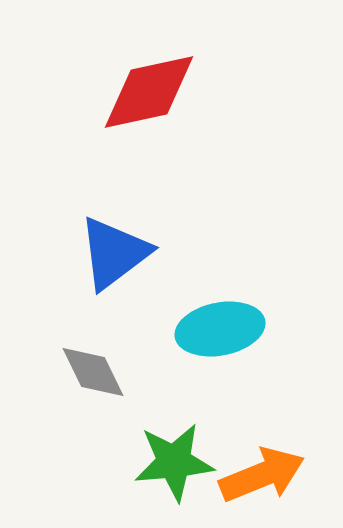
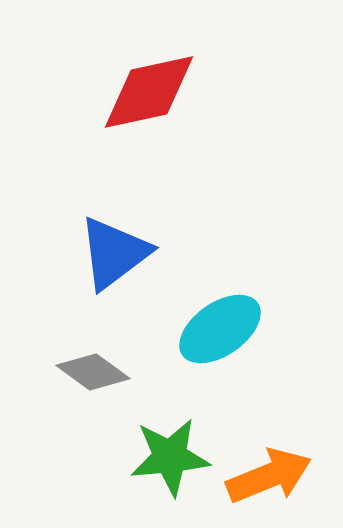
cyan ellipse: rotated 24 degrees counterclockwise
gray diamond: rotated 28 degrees counterclockwise
green star: moved 4 px left, 5 px up
orange arrow: moved 7 px right, 1 px down
